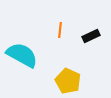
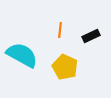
yellow pentagon: moved 3 px left, 14 px up
